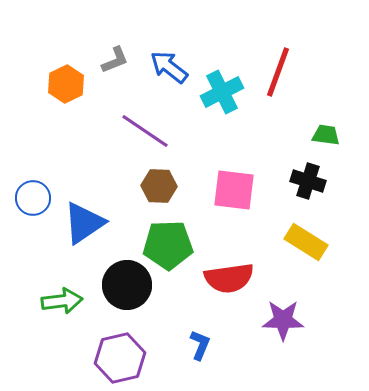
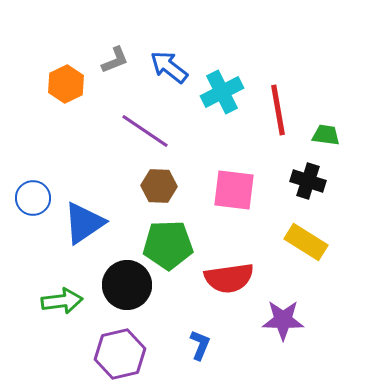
red line: moved 38 px down; rotated 30 degrees counterclockwise
purple hexagon: moved 4 px up
